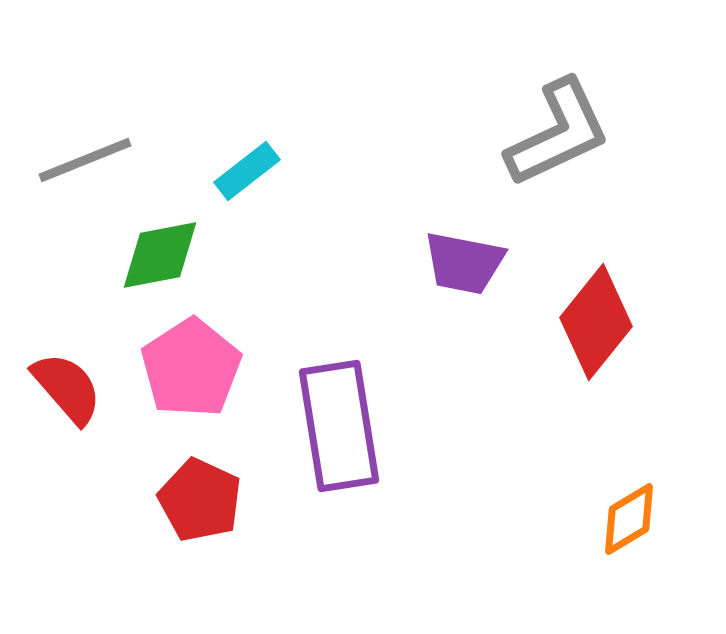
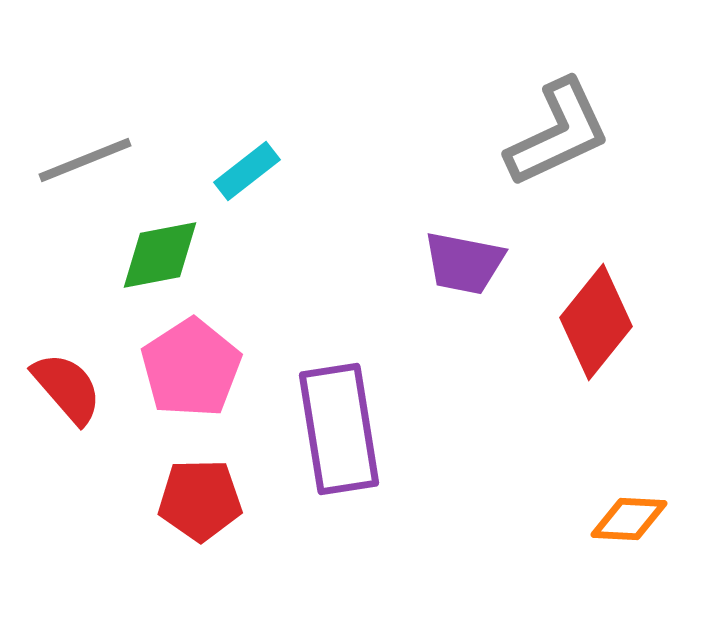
purple rectangle: moved 3 px down
red pentagon: rotated 26 degrees counterclockwise
orange diamond: rotated 34 degrees clockwise
